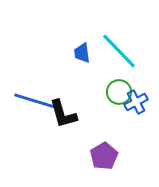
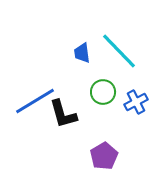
green circle: moved 16 px left
blue line: rotated 48 degrees counterclockwise
